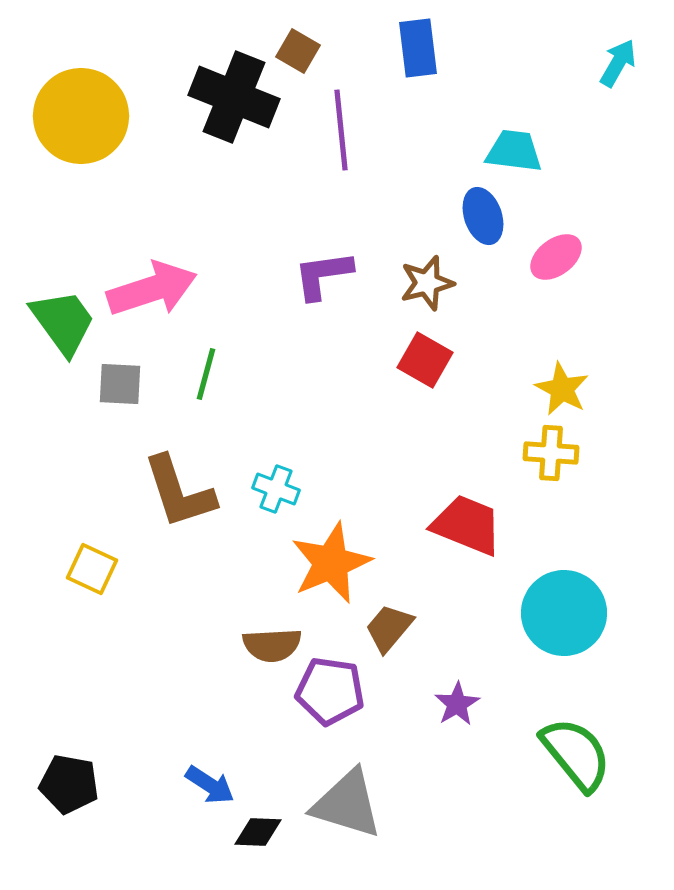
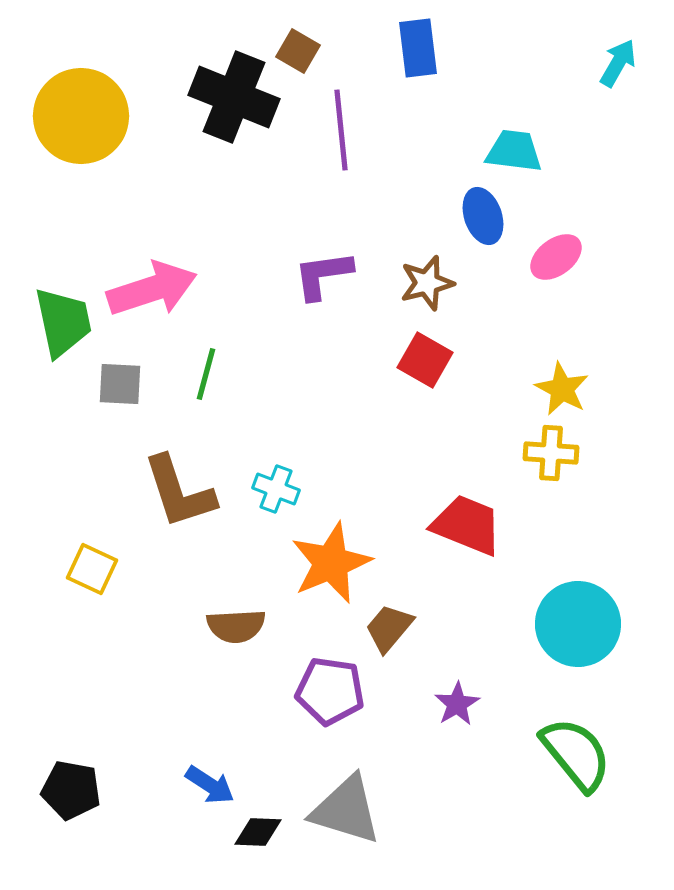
green trapezoid: rotated 24 degrees clockwise
cyan circle: moved 14 px right, 11 px down
brown semicircle: moved 36 px left, 19 px up
black pentagon: moved 2 px right, 6 px down
gray triangle: moved 1 px left, 6 px down
